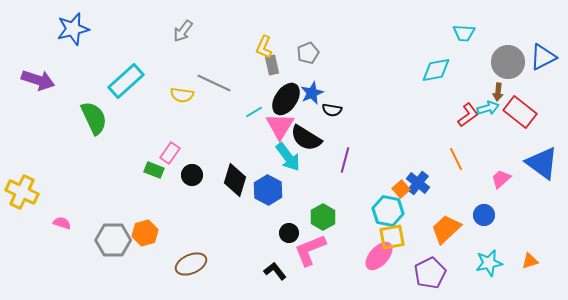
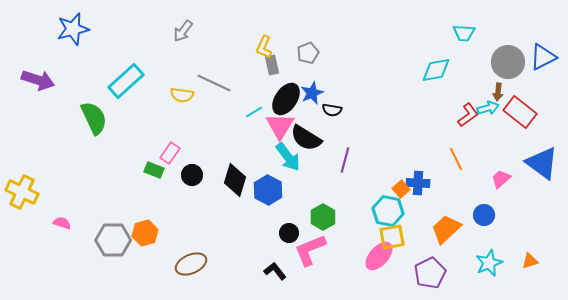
blue cross at (418, 183): rotated 35 degrees counterclockwise
cyan star at (489, 263): rotated 12 degrees counterclockwise
